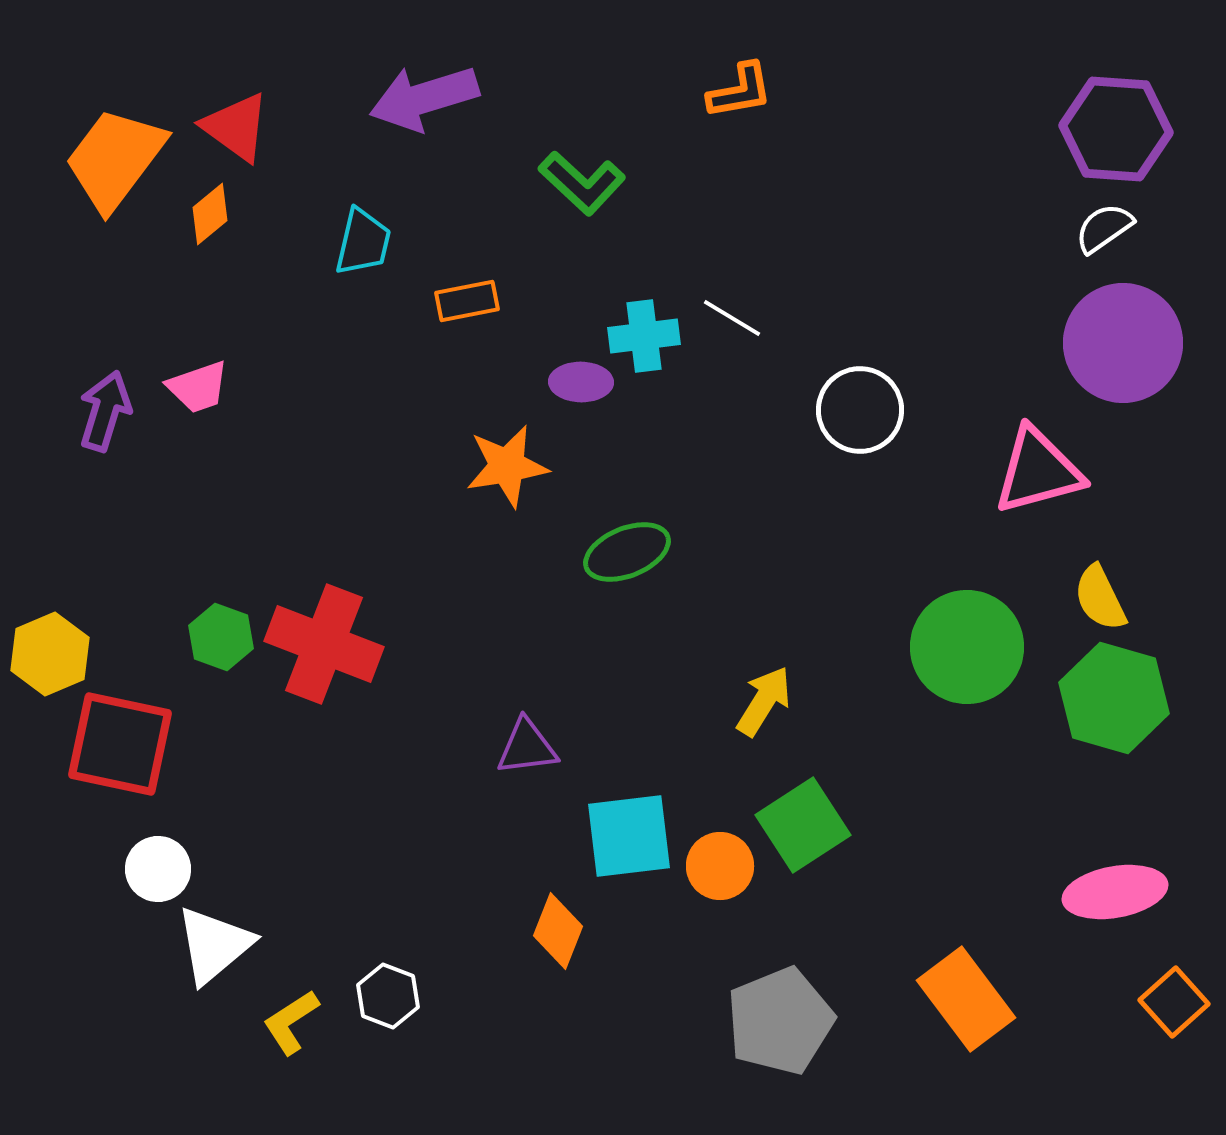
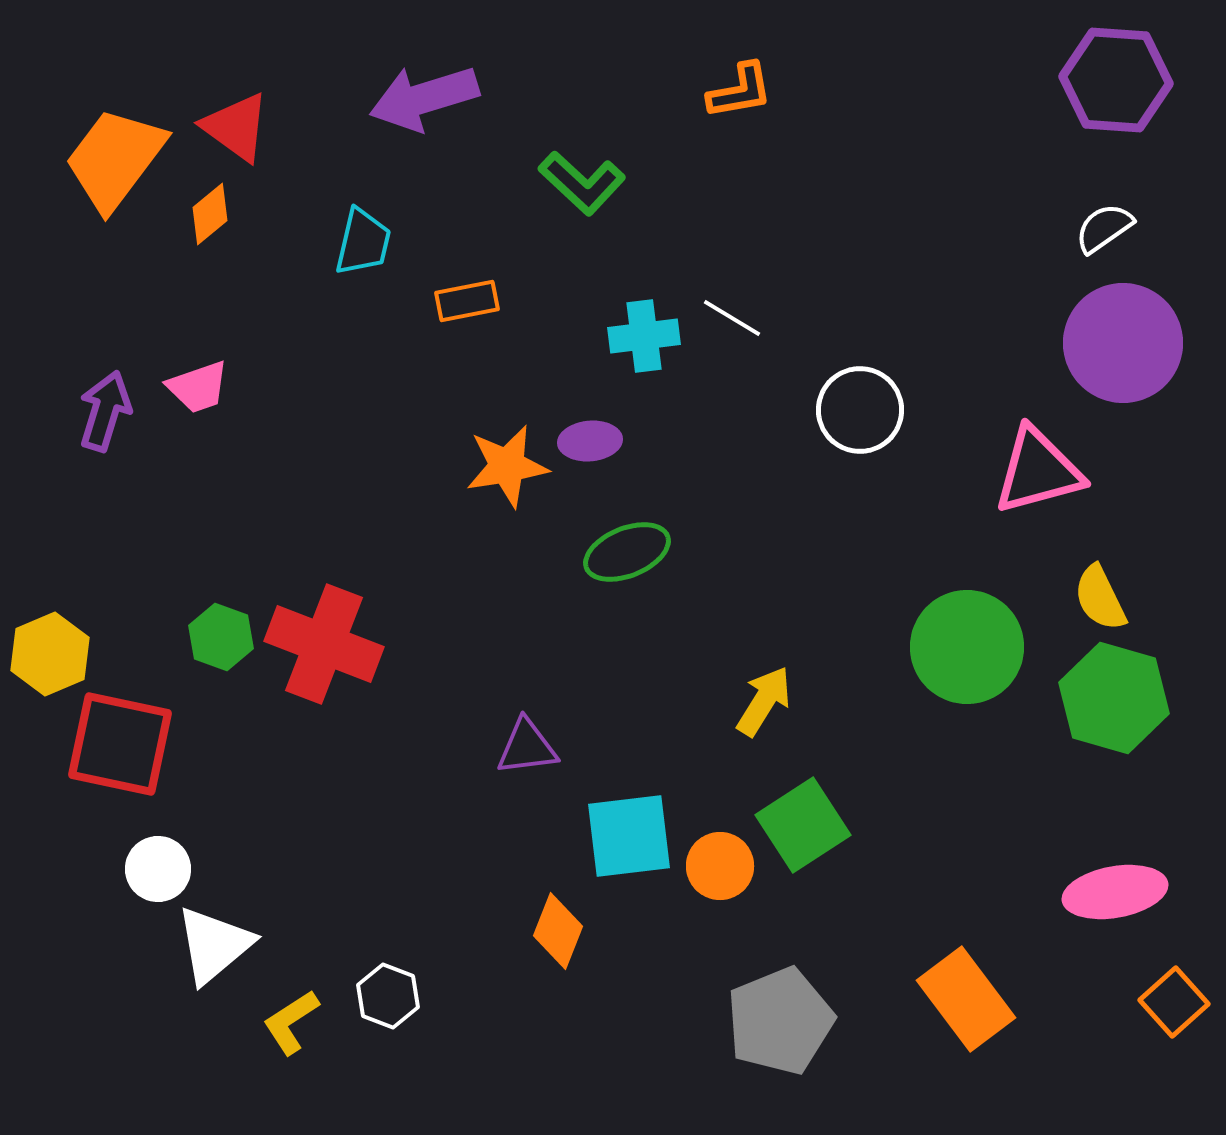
purple hexagon at (1116, 129): moved 49 px up
purple ellipse at (581, 382): moved 9 px right, 59 px down; rotated 6 degrees counterclockwise
